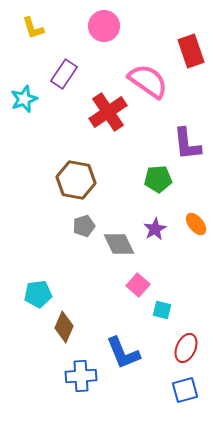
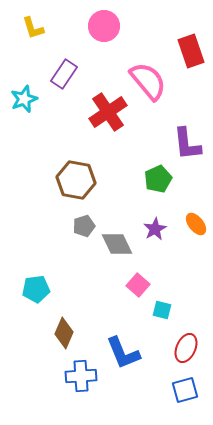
pink semicircle: rotated 15 degrees clockwise
green pentagon: rotated 20 degrees counterclockwise
gray diamond: moved 2 px left
cyan pentagon: moved 2 px left, 5 px up
brown diamond: moved 6 px down
